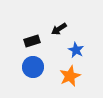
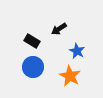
black rectangle: rotated 49 degrees clockwise
blue star: moved 1 px right, 1 px down
orange star: rotated 20 degrees counterclockwise
